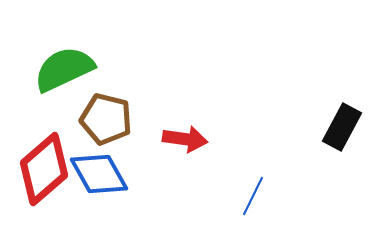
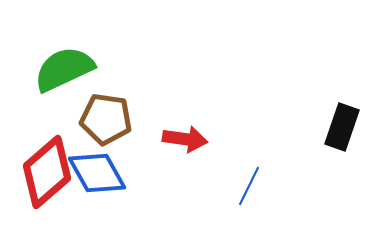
brown pentagon: rotated 6 degrees counterclockwise
black rectangle: rotated 9 degrees counterclockwise
red diamond: moved 3 px right, 3 px down
blue diamond: moved 2 px left, 1 px up
blue line: moved 4 px left, 10 px up
